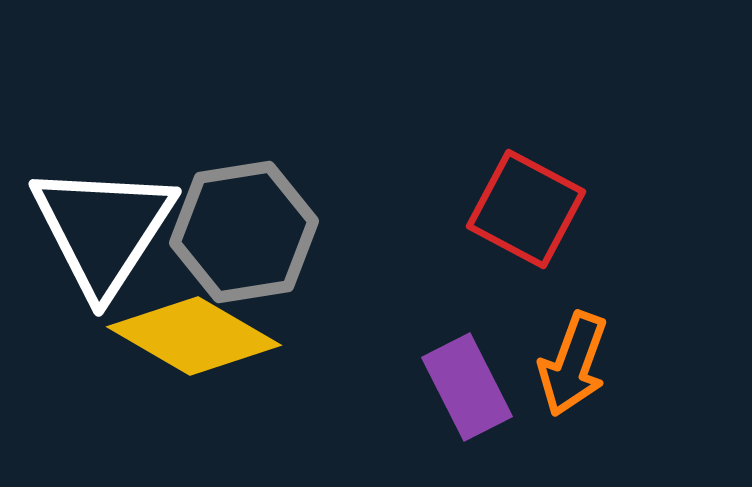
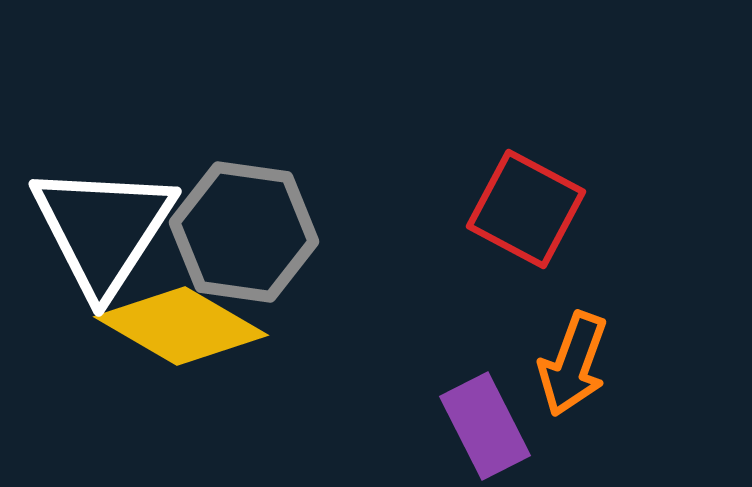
gray hexagon: rotated 17 degrees clockwise
yellow diamond: moved 13 px left, 10 px up
purple rectangle: moved 18 px right, 39 px down
